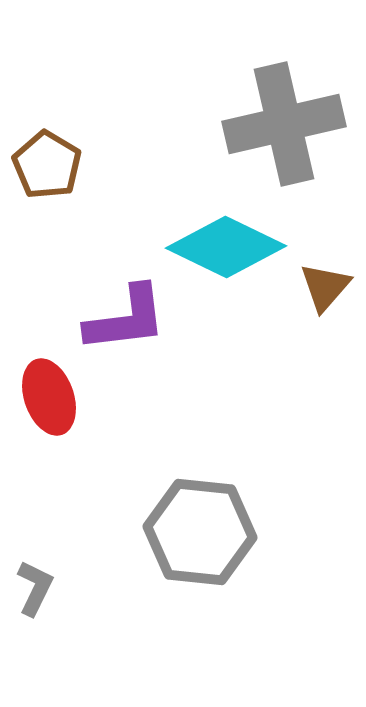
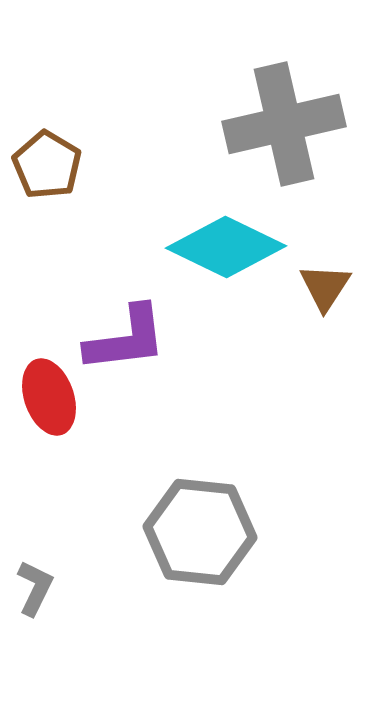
brown triangle: rotated 8 degrees counterclockwise
purple L-shape: moved 20 px down
